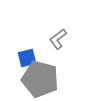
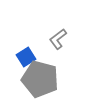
blue square: moved 1 px left, 1 px up; rotated 18 degrees counterclockwise
